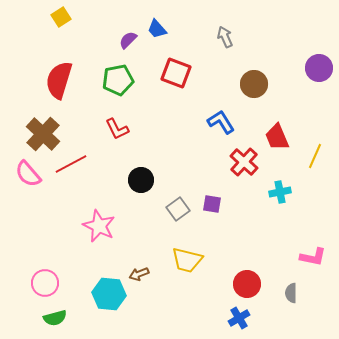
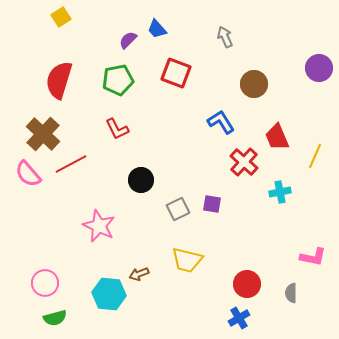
gray square: rotated 10 degrees clockwise
